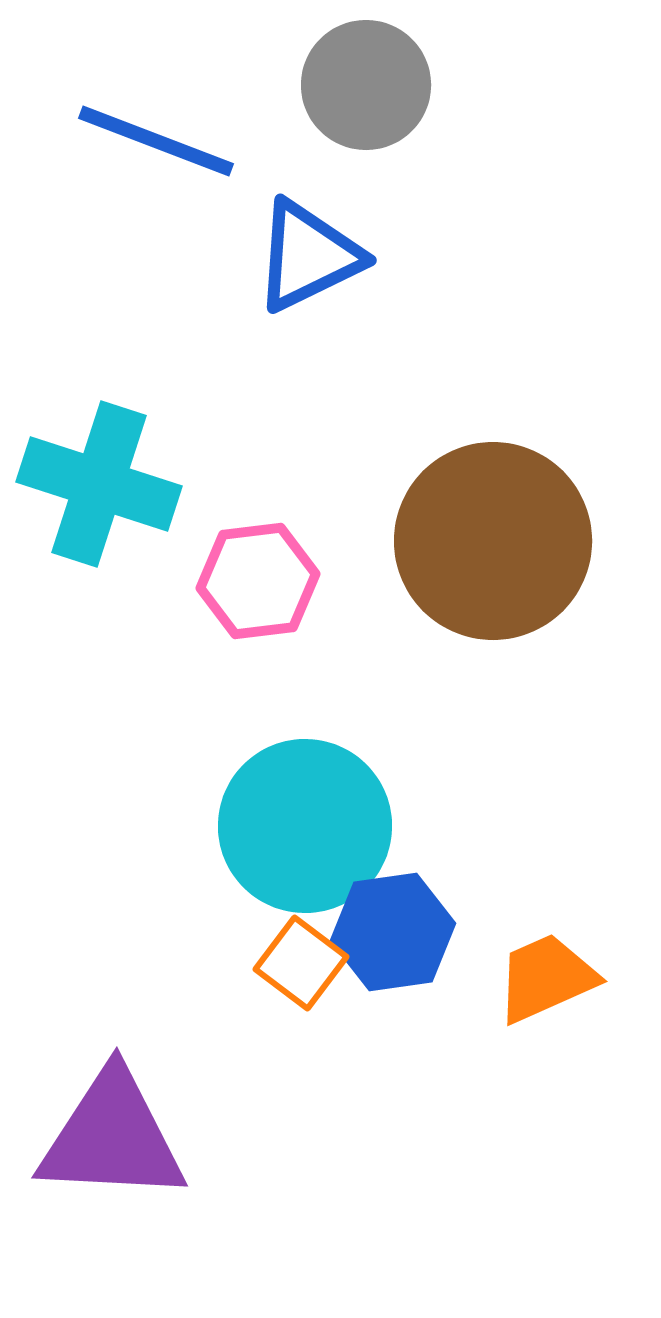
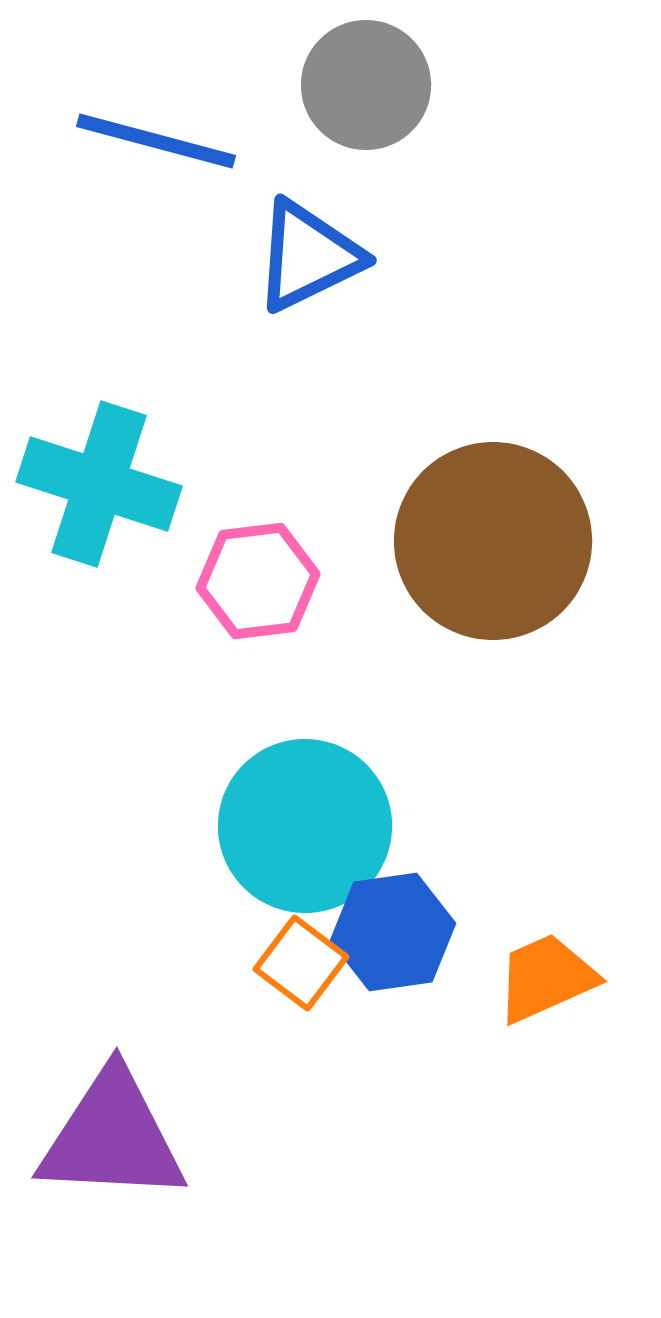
blue line: rotated 6 degrees counterclockwise
